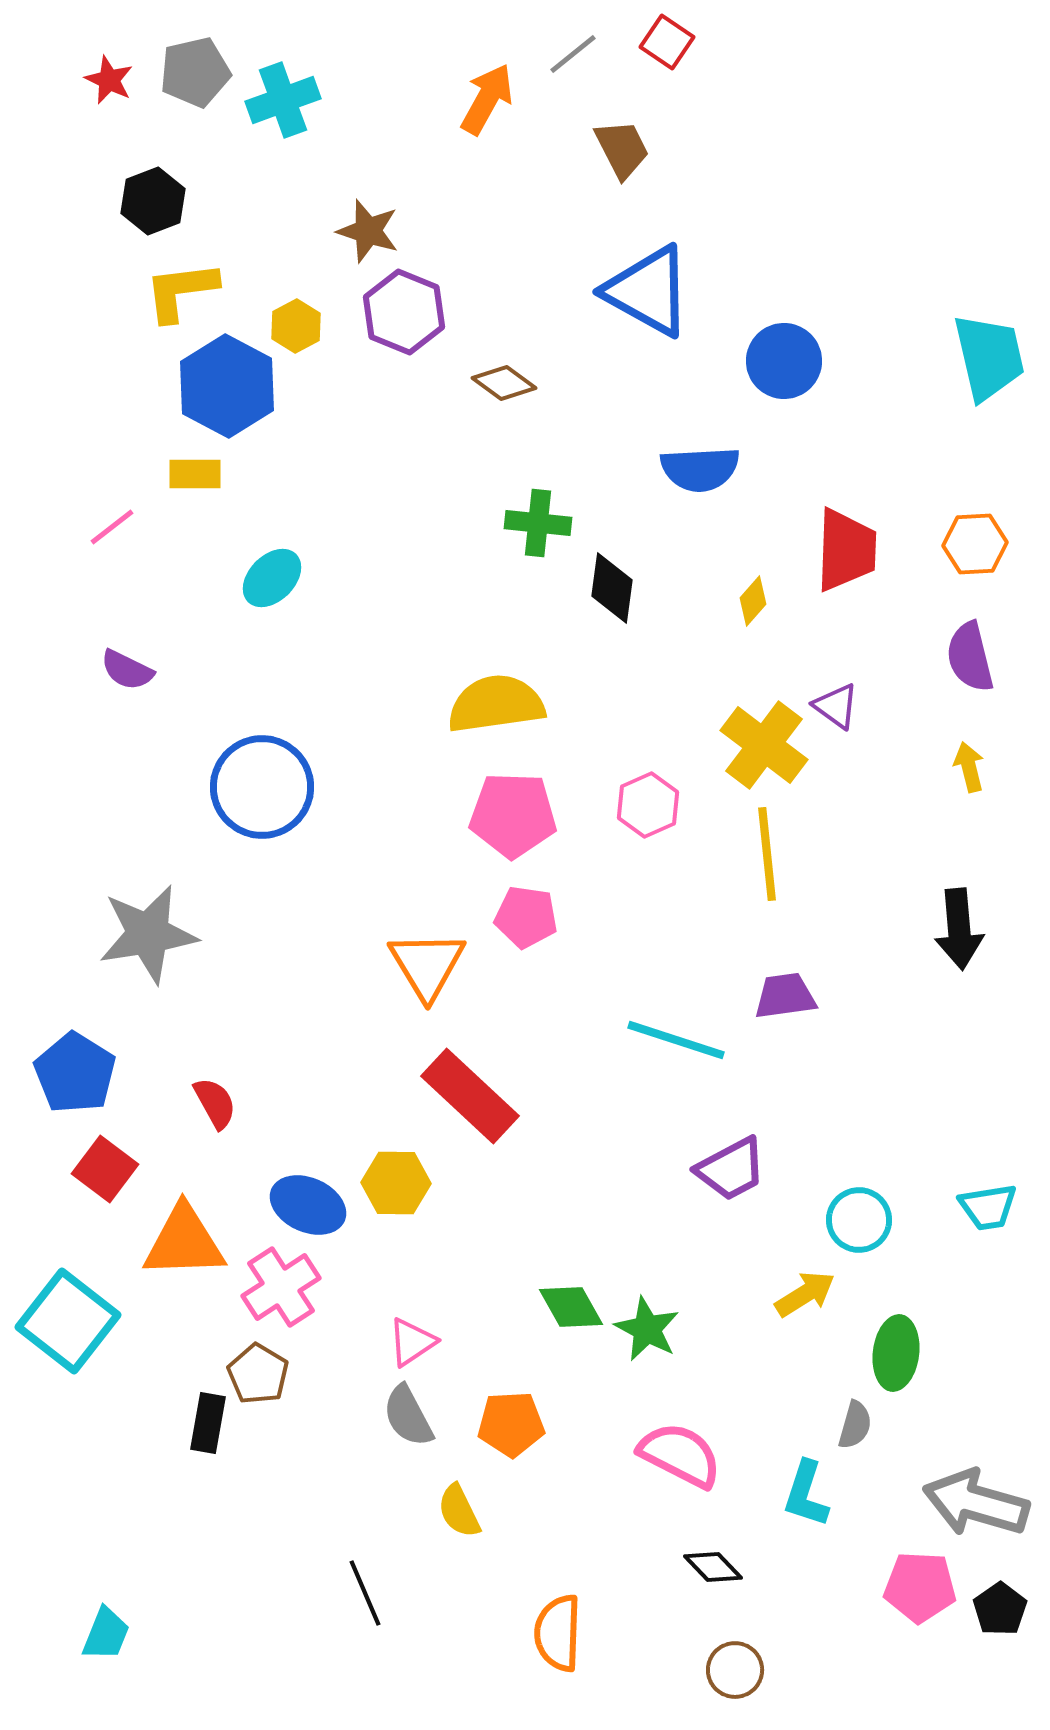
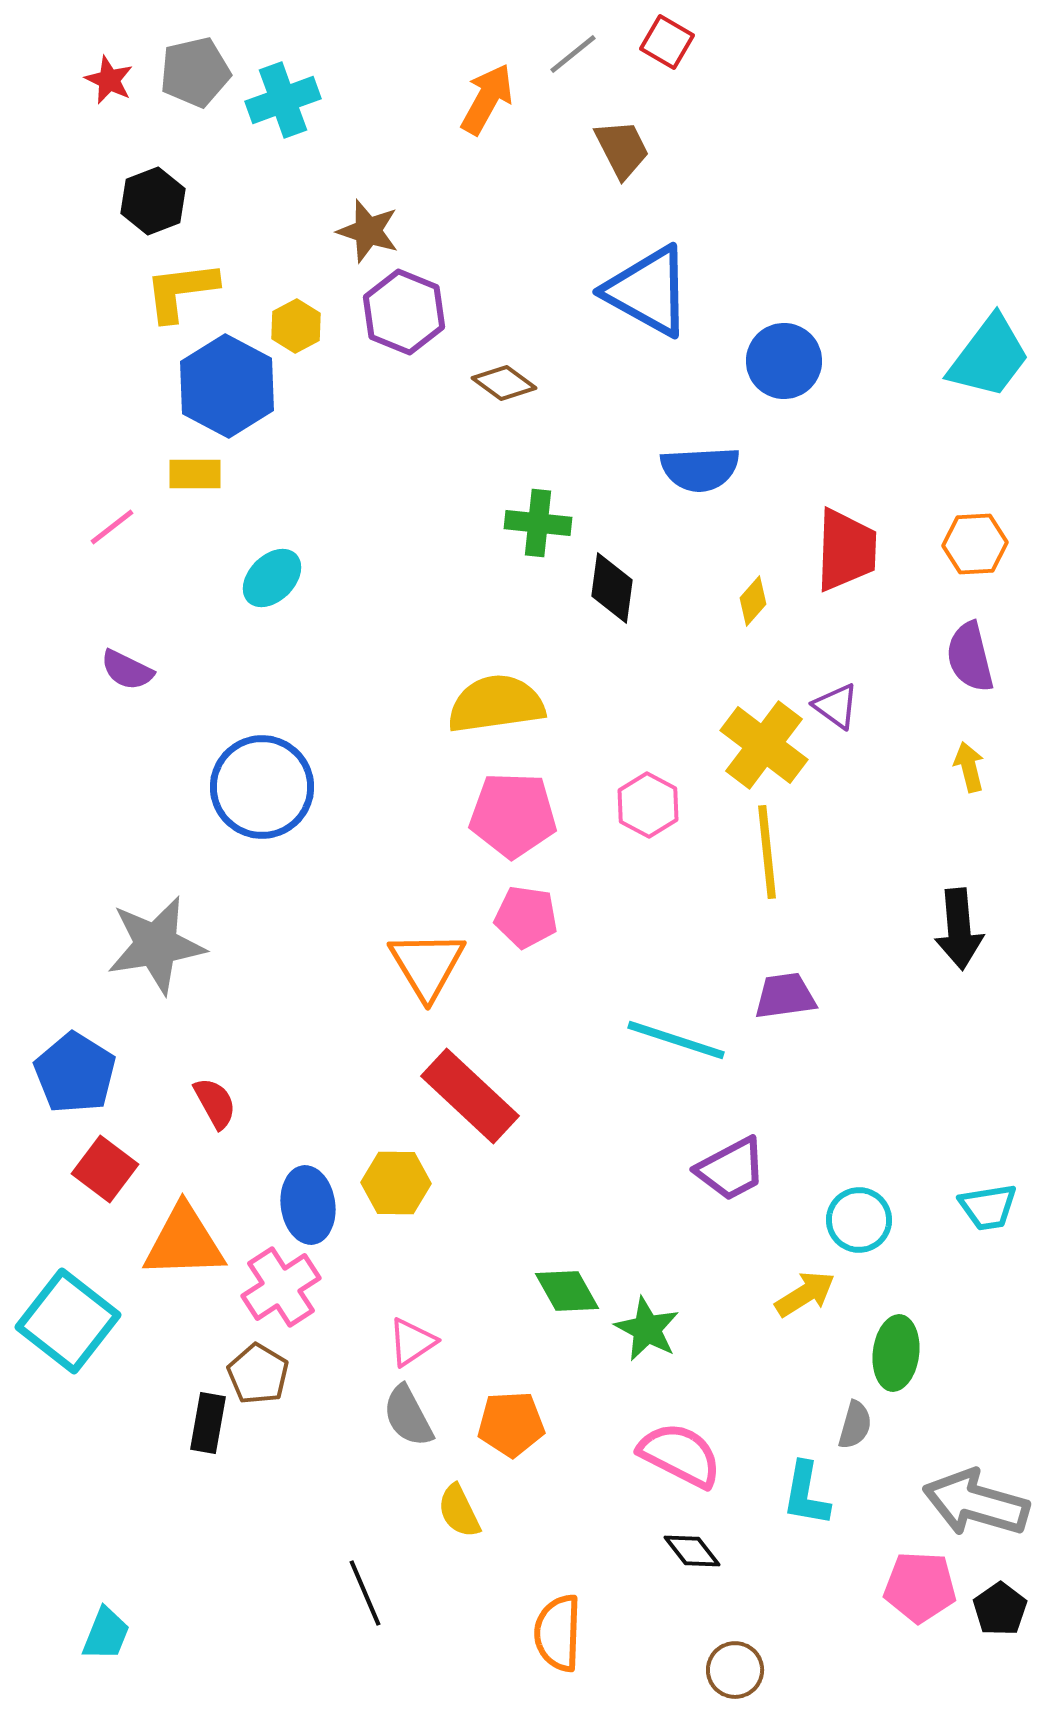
red square at (667, 42): rotated 4 degrees counterclockwise
cyan trapezoid at (989, 357): rotated 50 degrees clockwise
pink hexagon at (648, 805): rotated 8 degrees counterclockwise
yellow line at (767, 854): moved 2 px up
gray star at (148, 934): moved 8 px right, 11 px down
blue ellipse at (308, 1205): rotated 58 degrees clockwise
green diamond at (571, 1307): moved 4 px left, 16 px up
cyan L-shape at (806, 1494): rotated 8 degrees counterclockwise
black diamond at (713, 1567): moved 21 px left, 16 px up; rotated 6 degrees clockwise
